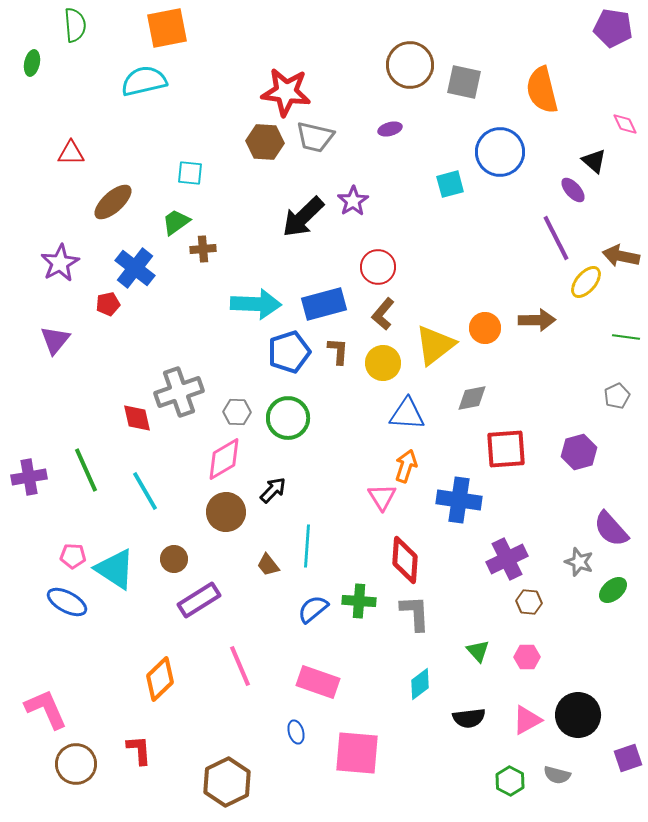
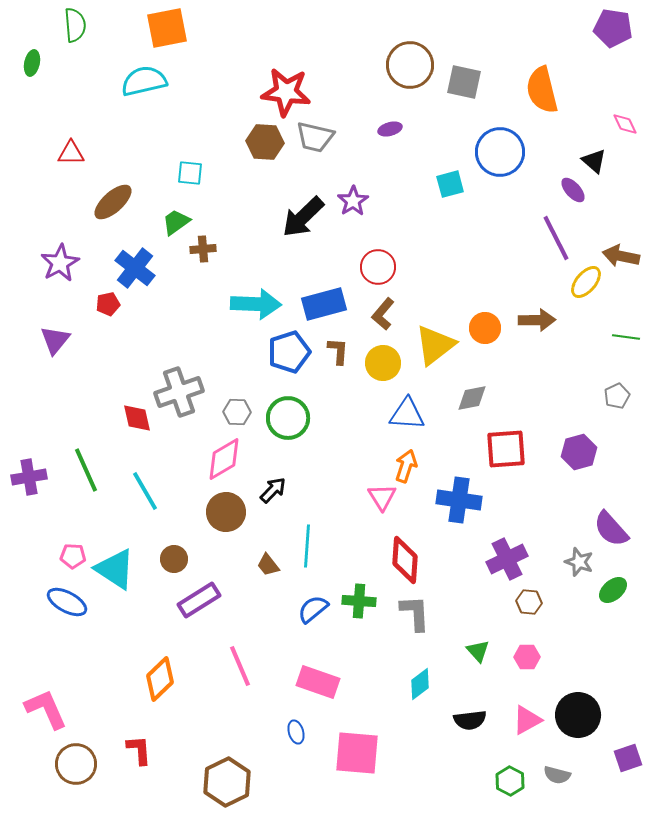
black semicircle at (469, 718): moved 1 px right, 2 px down
